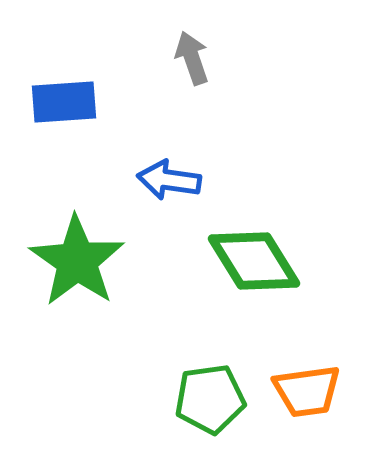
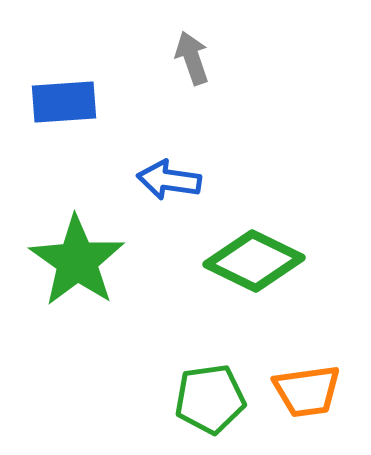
green diamond: rotated 32 degrees counterclockwise
